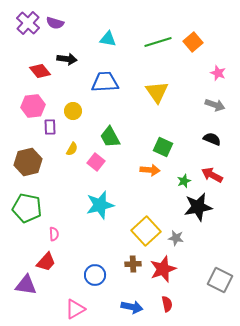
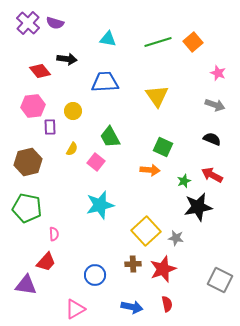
yellow triangle: moved 4 px down
